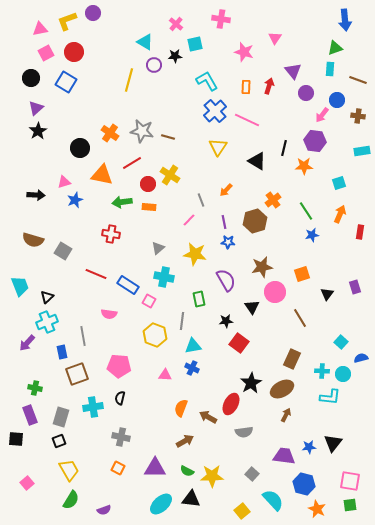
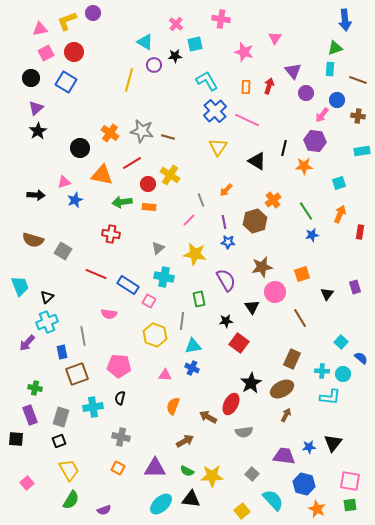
blue semicircle at (361, 358): rotated 56 degrees clockwise
orange semicircle at (181, 408): moved 8 px left, 2 px up
